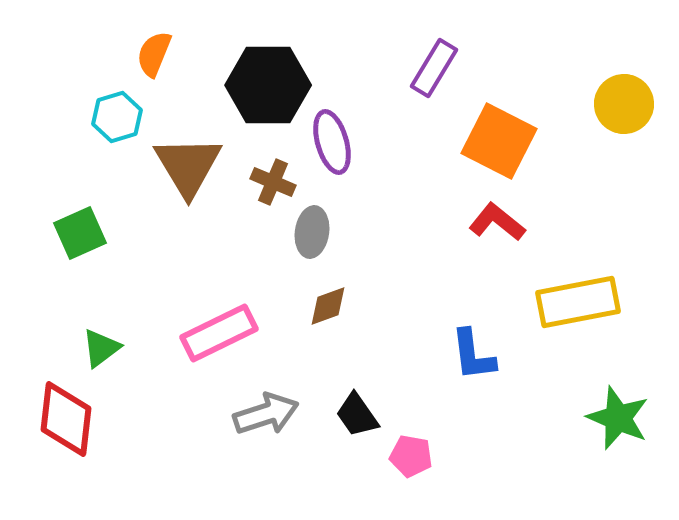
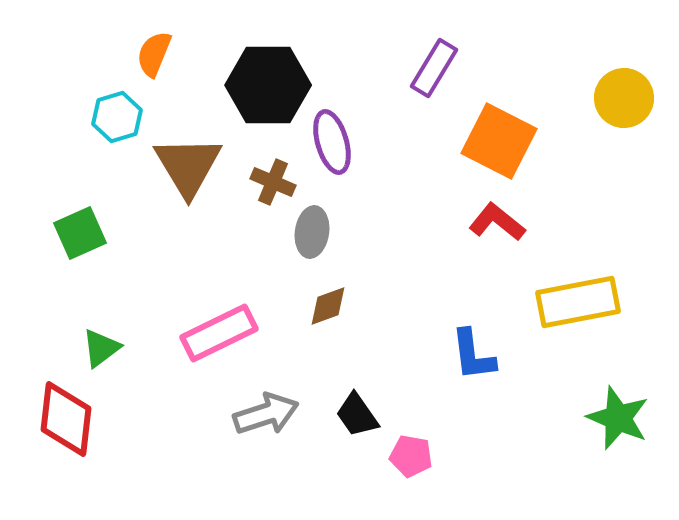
yellow circle: moved 6 px up
